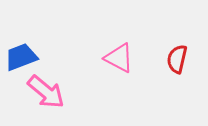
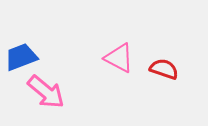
red semicircle: moved 13 px left, 10 px down; rotated 96 degrees clockwise
